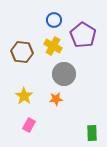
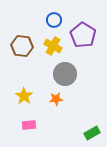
brown hexagon: moved 6 px up
gray circle: moved 1 px right
pink rectangle: rotated 56 degrees clockwise
green rectangle: rotated 63 degrees clockwise
